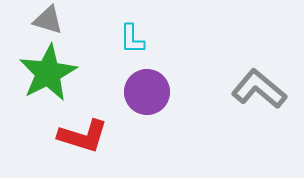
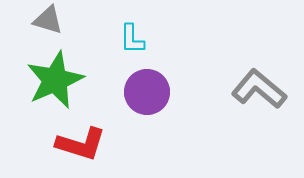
green star: moved 7 px right, 7 px down; rotated 4 degrees clockwise
red L-shape: moved 2 px left, 8 px down
